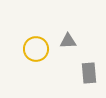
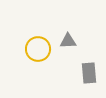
yellow circle: moved 2 px right
